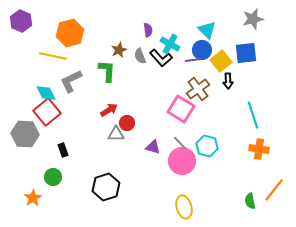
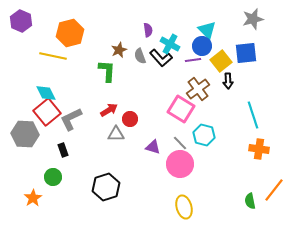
blue circle: moved 4 px up
gray L-shape: moved 38 px down
red circle: moved 3 px right, 4 px up
cyan hexagon: moved 3 px left, 11 px up
pink circle: moved 2 px left, 3 px down
